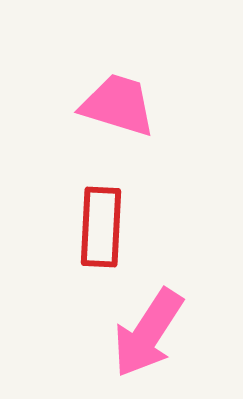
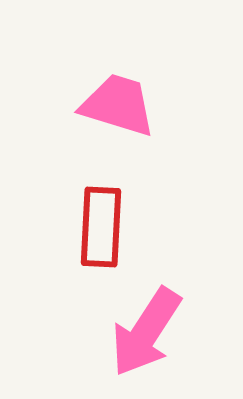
pink arrow: moved 2 px left, 1 px up
